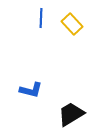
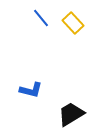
blue line: rotated 42 degrees counterclockwise
yellow rectangle: moved 1 px right, 1 px up
